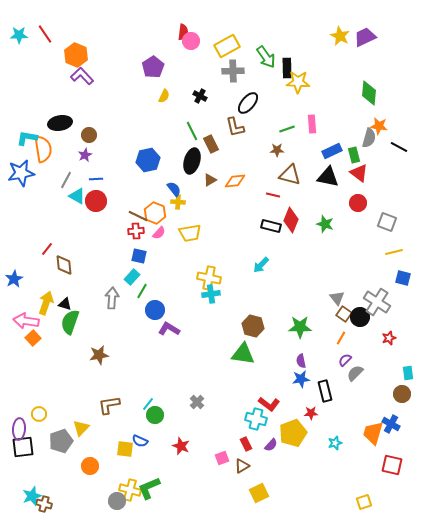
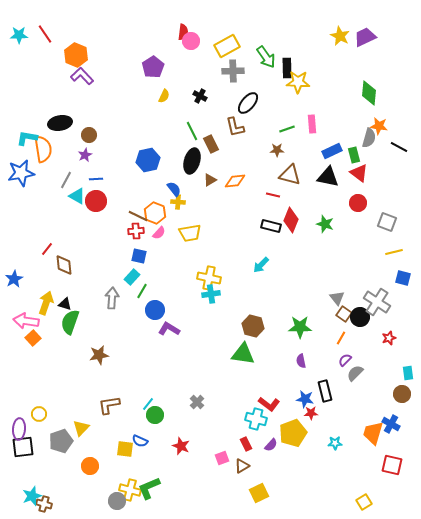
blue star at (301, 379): moved 4 px right, 20 px down; rotated 18 degrees clockwise
cyan star at (335, 443): rotated 16 degrees clockwise
yellow square at (364, 502): rotated 14 degrees counterclockwise
